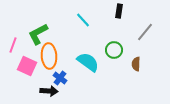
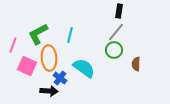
cyan line: moved 13 px left, 15 px down; rotated 56 degrees clockwise
gray line: moved 29 px left
orange ellipse: moved 2 px down
cyan semicircle: moved 4 px left, 6 px down
